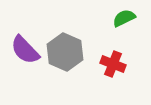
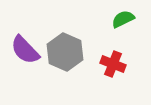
green semicircle: moved 1 px left, 1 px down
